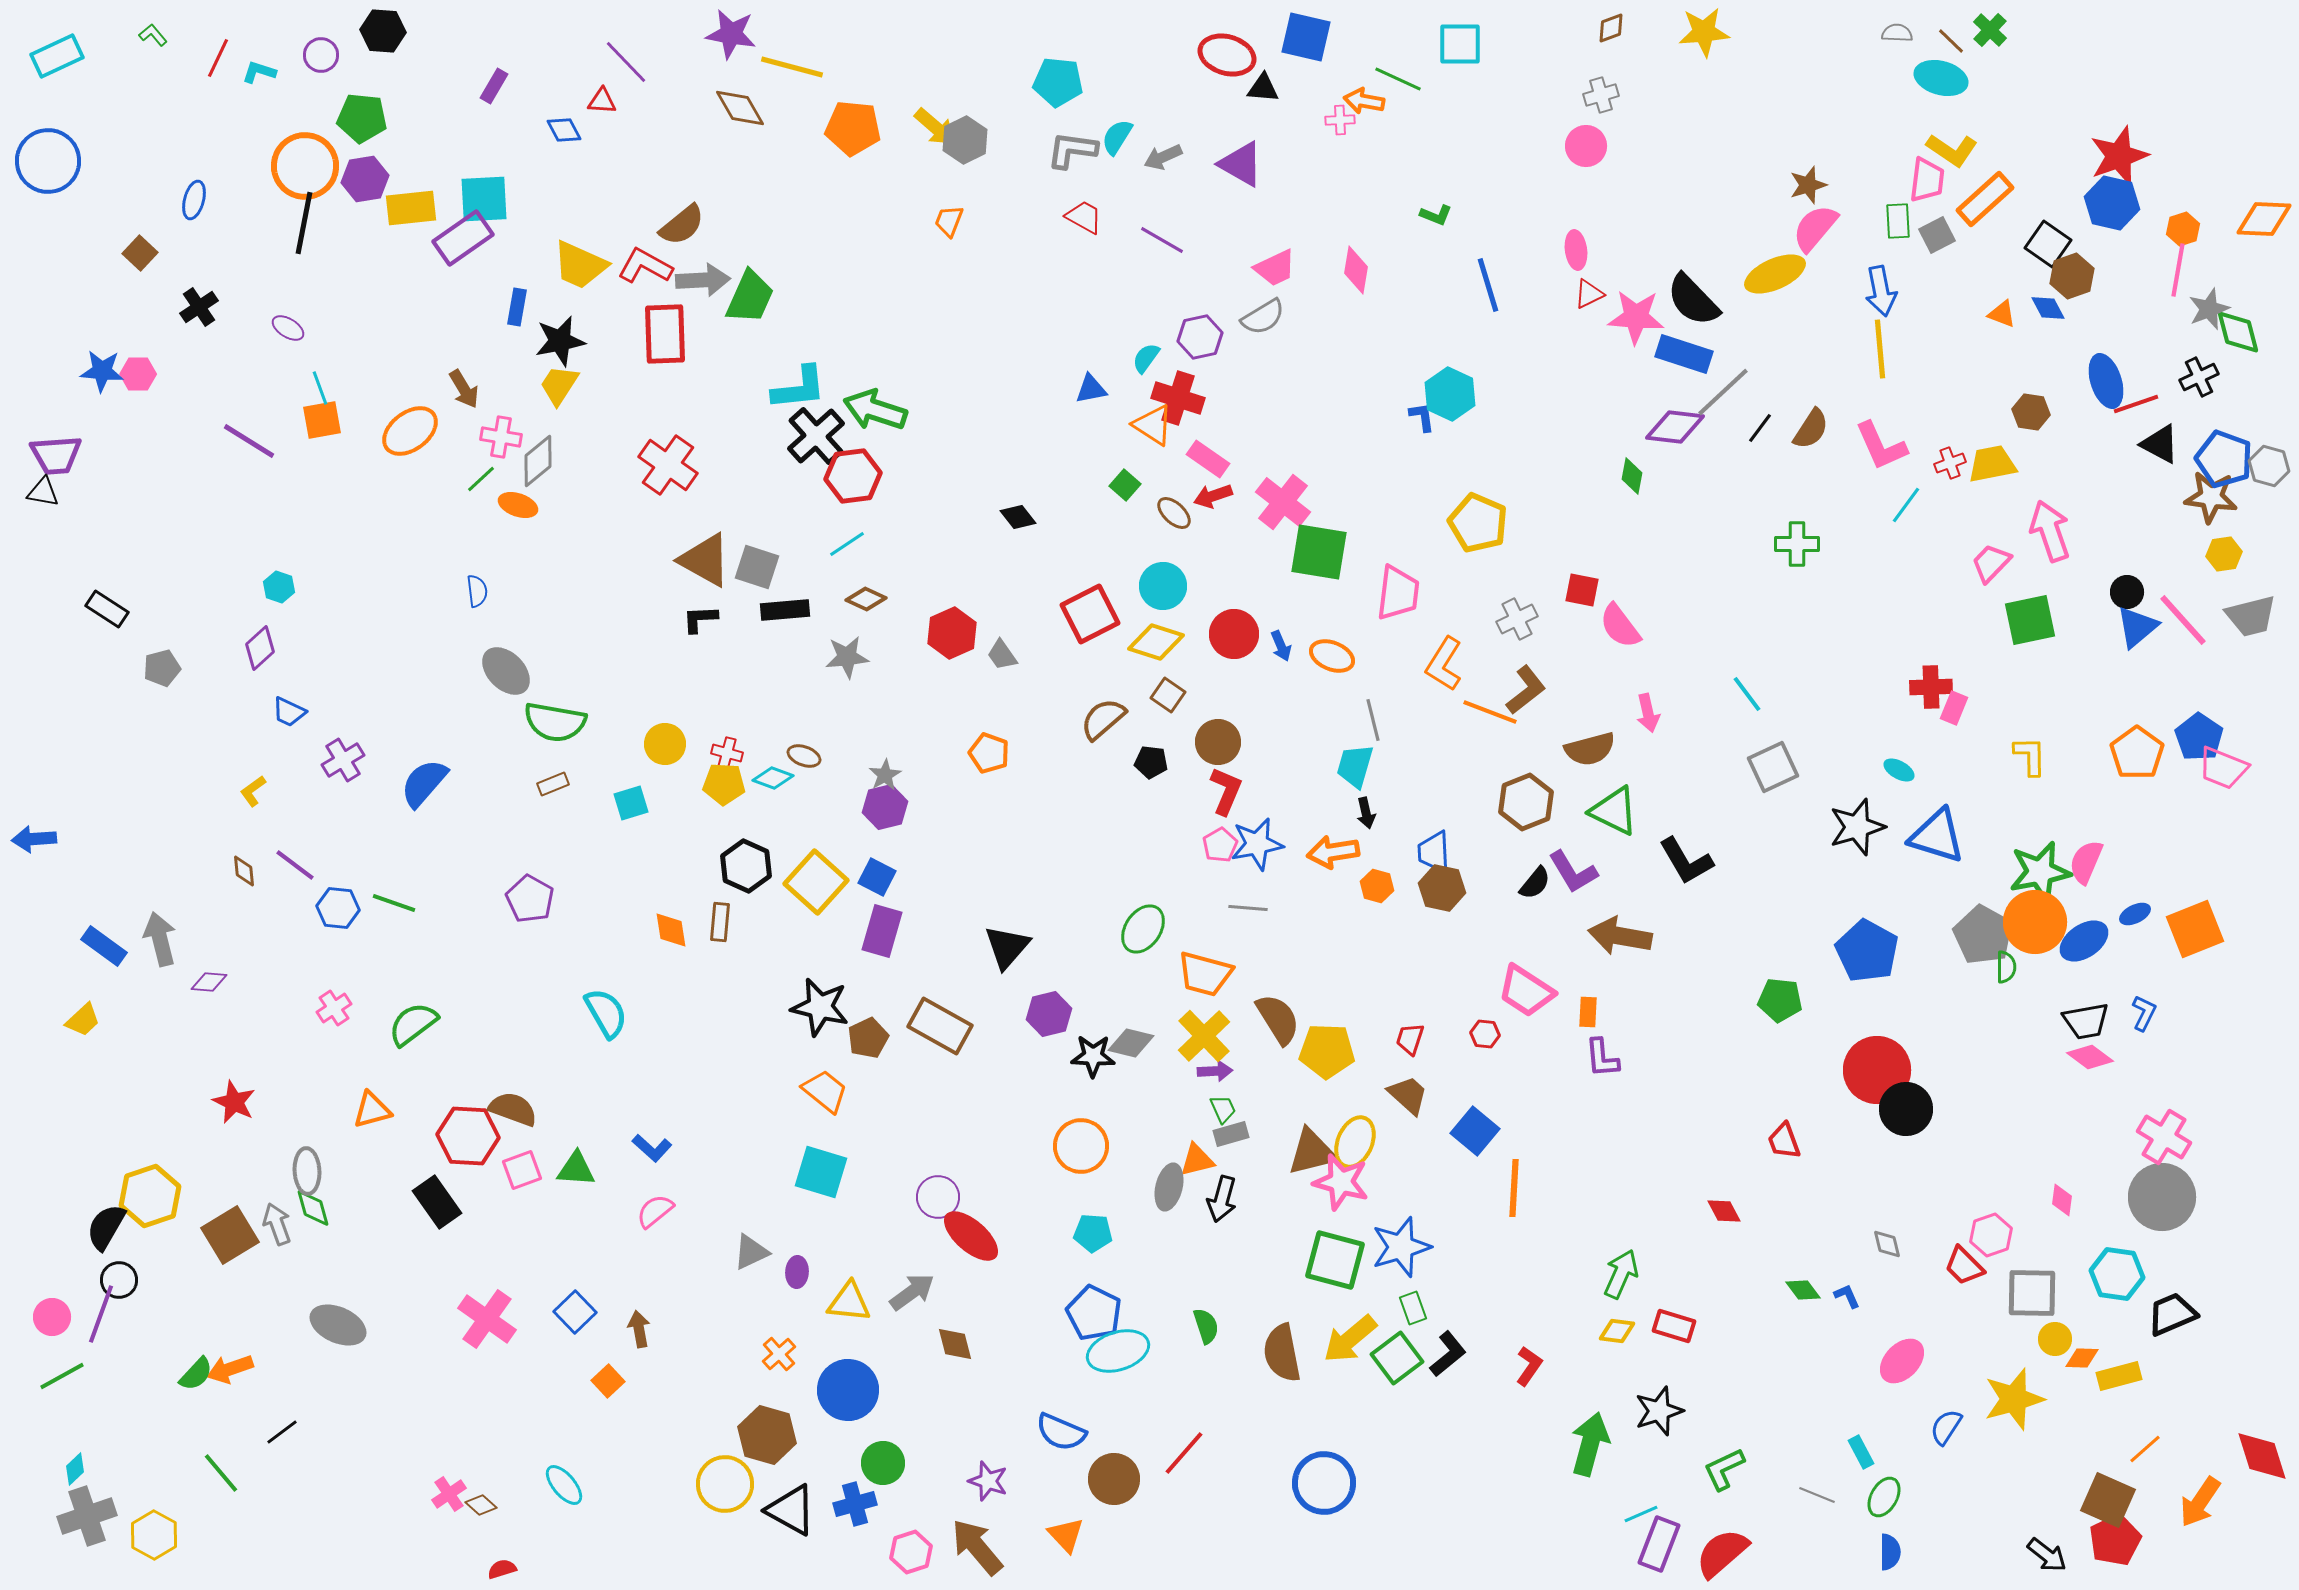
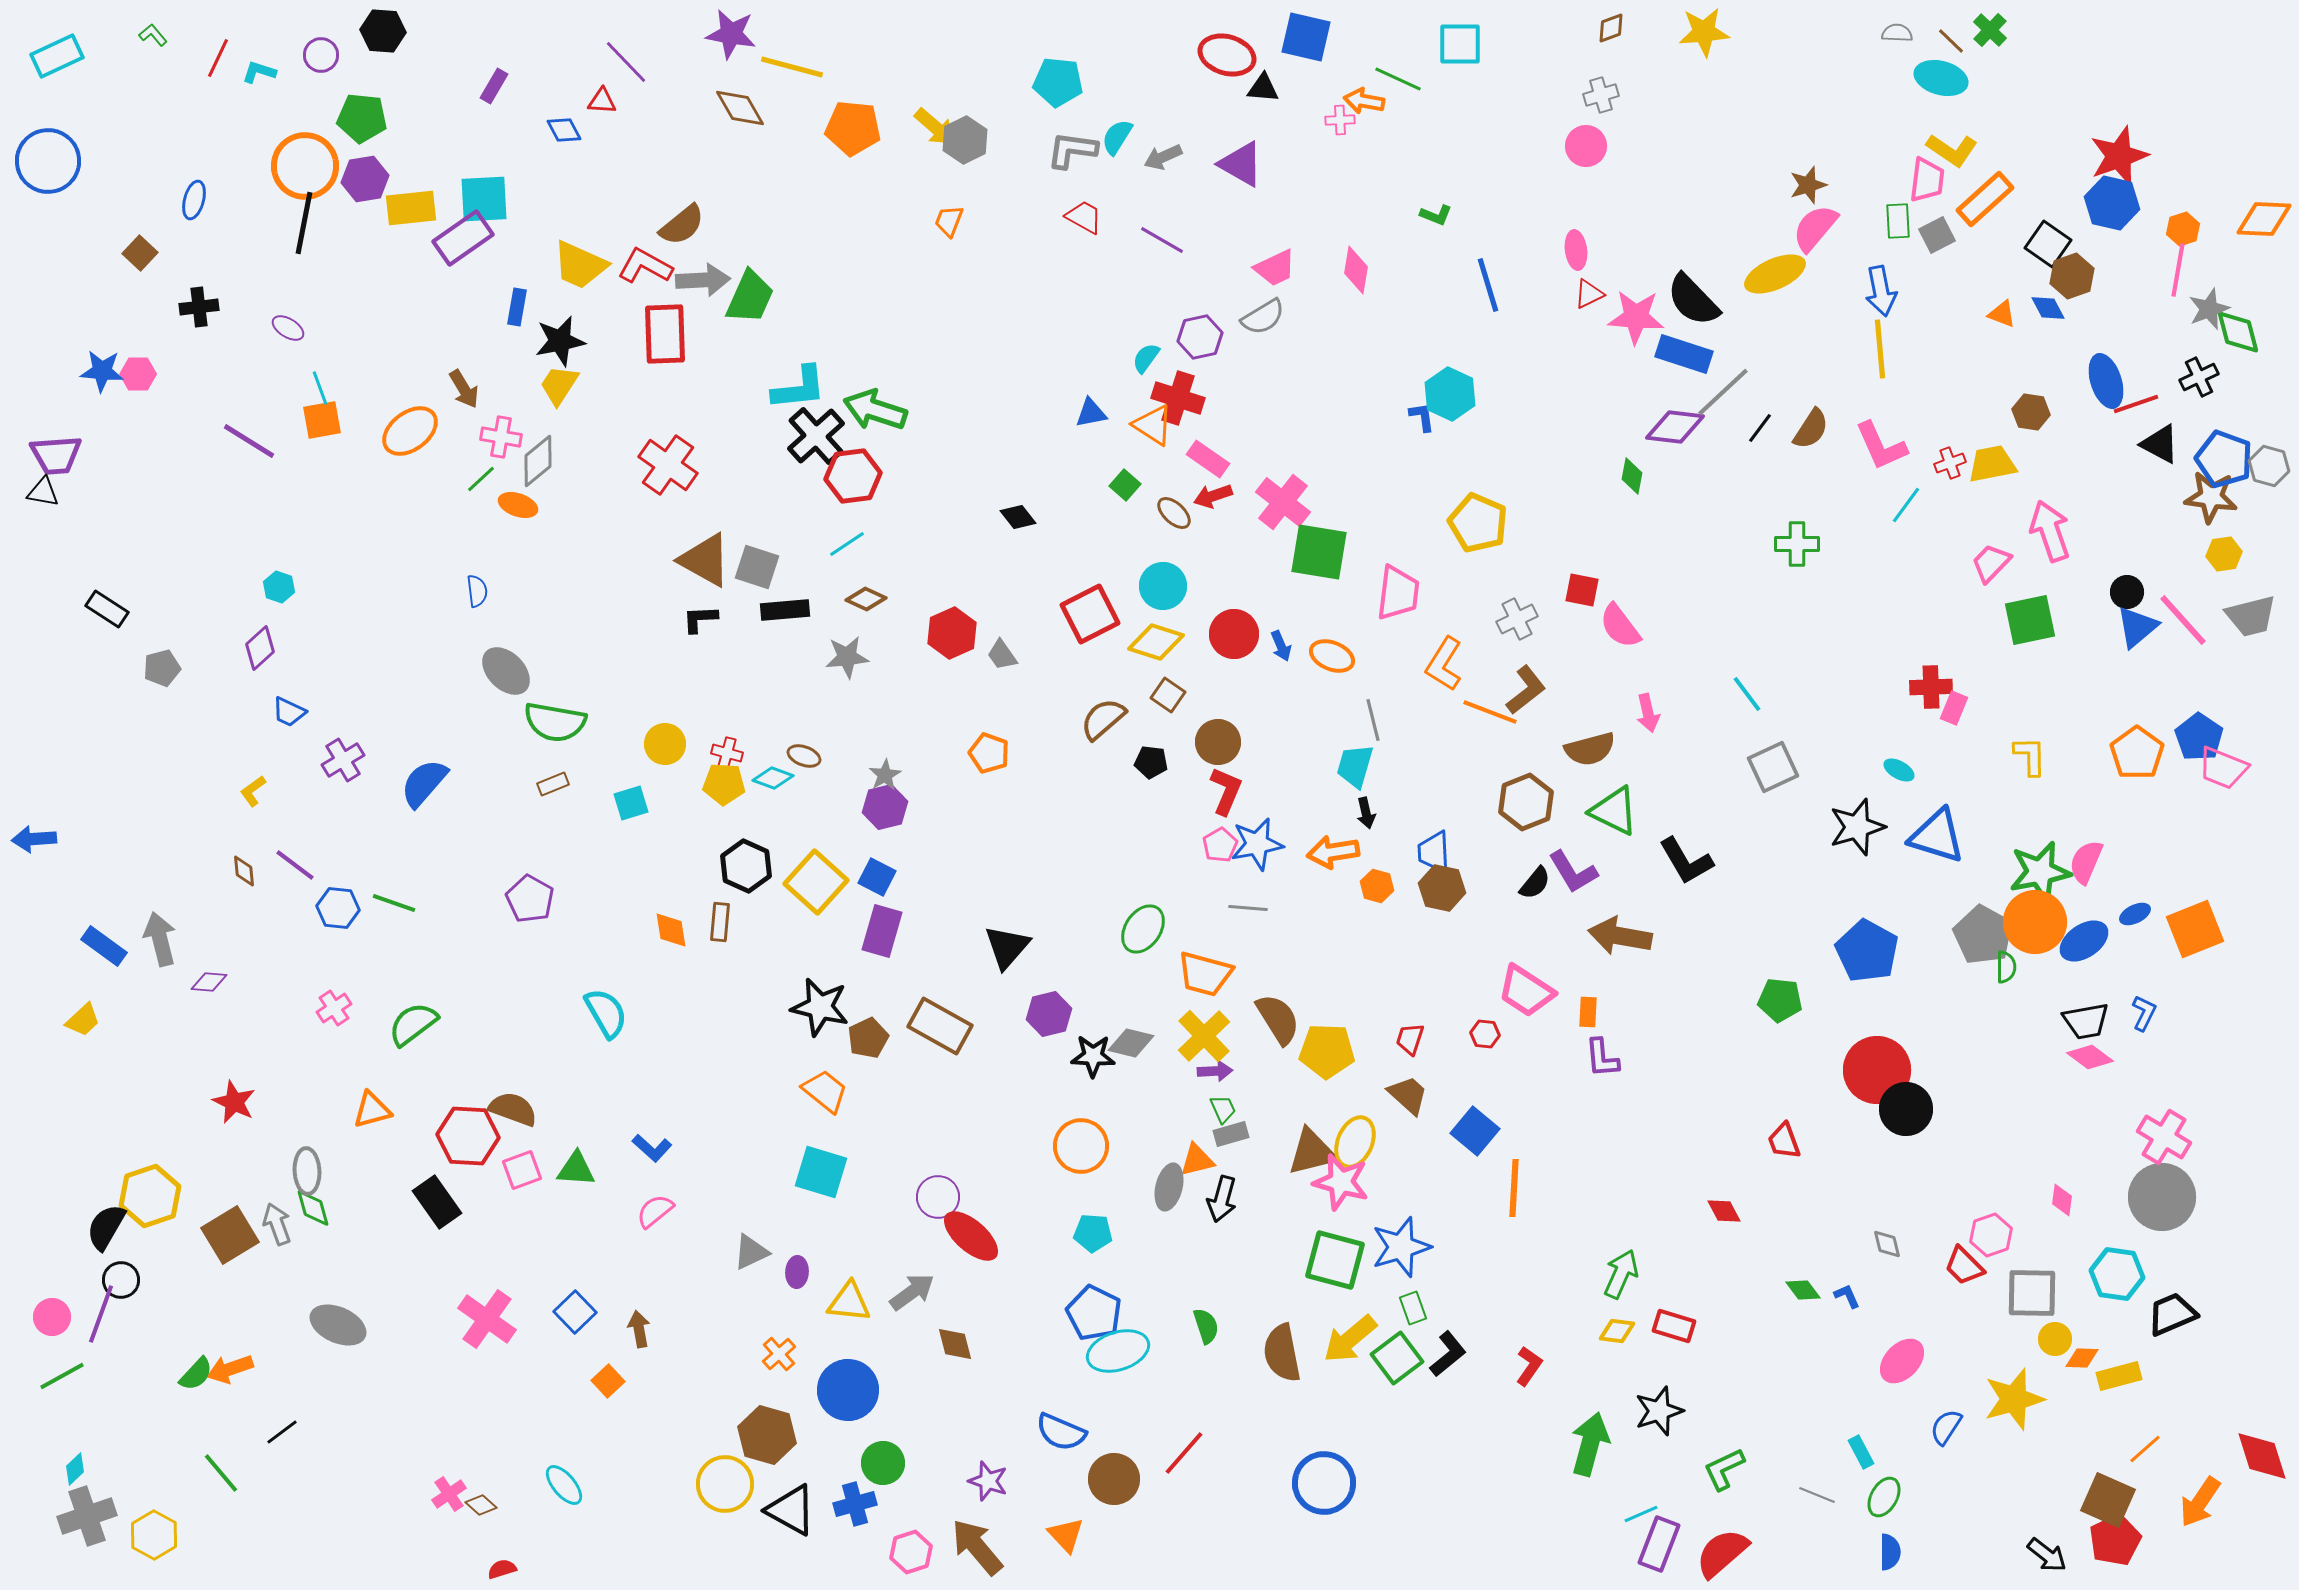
black cross at (199, 307): rotated 27 degrees clockwise
blue triangle at (1091, 389): moved 24 px down
black circle at (119, 1280): moved 2 px right
